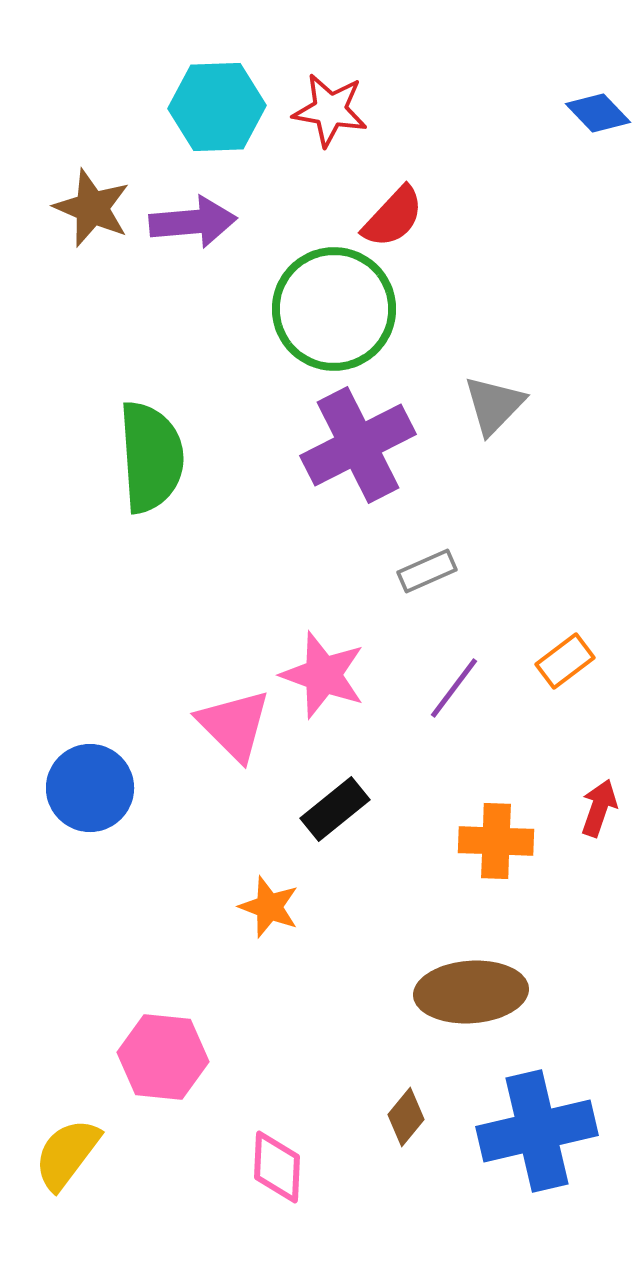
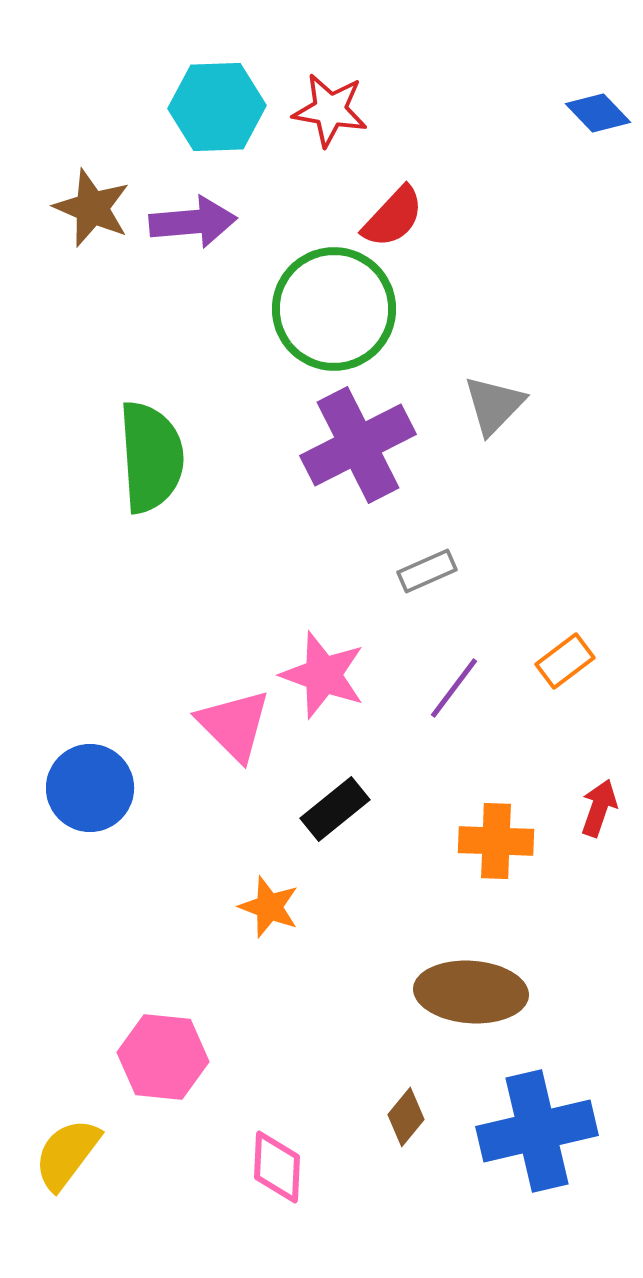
brown ellipse: rotated 8 degrees clockwise
